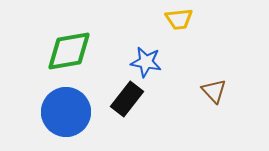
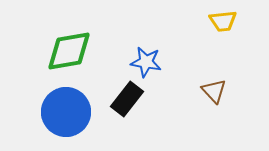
yellow trapezoid: moved 44 px right, 2 px down
